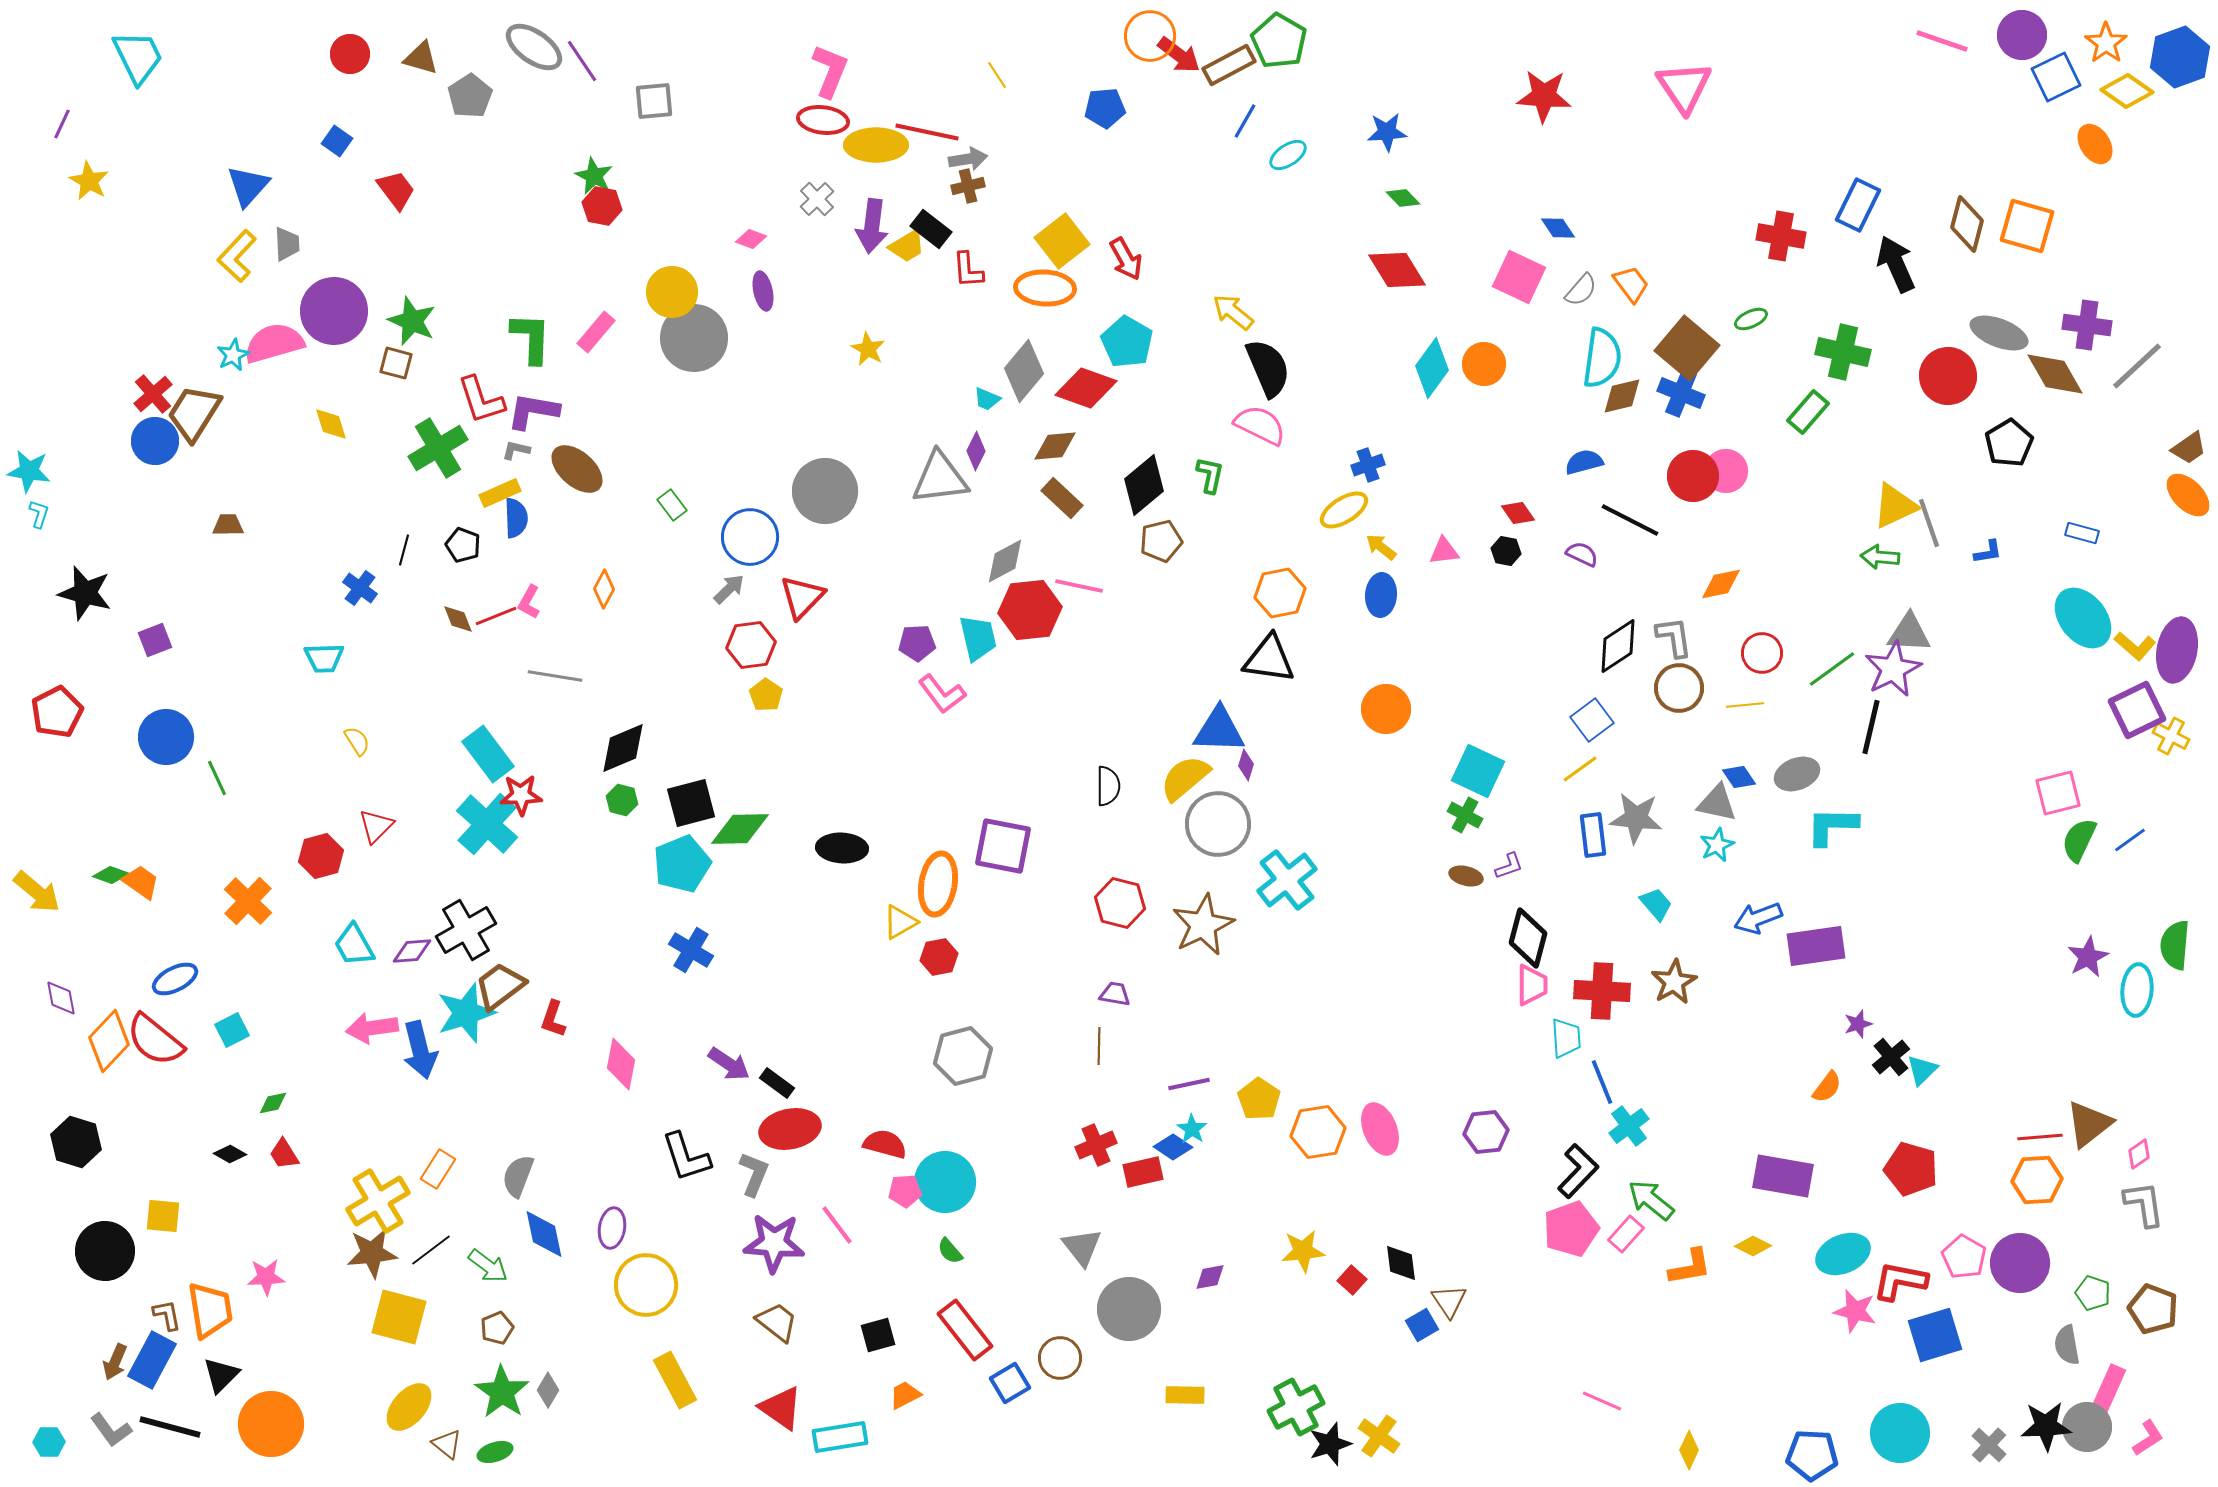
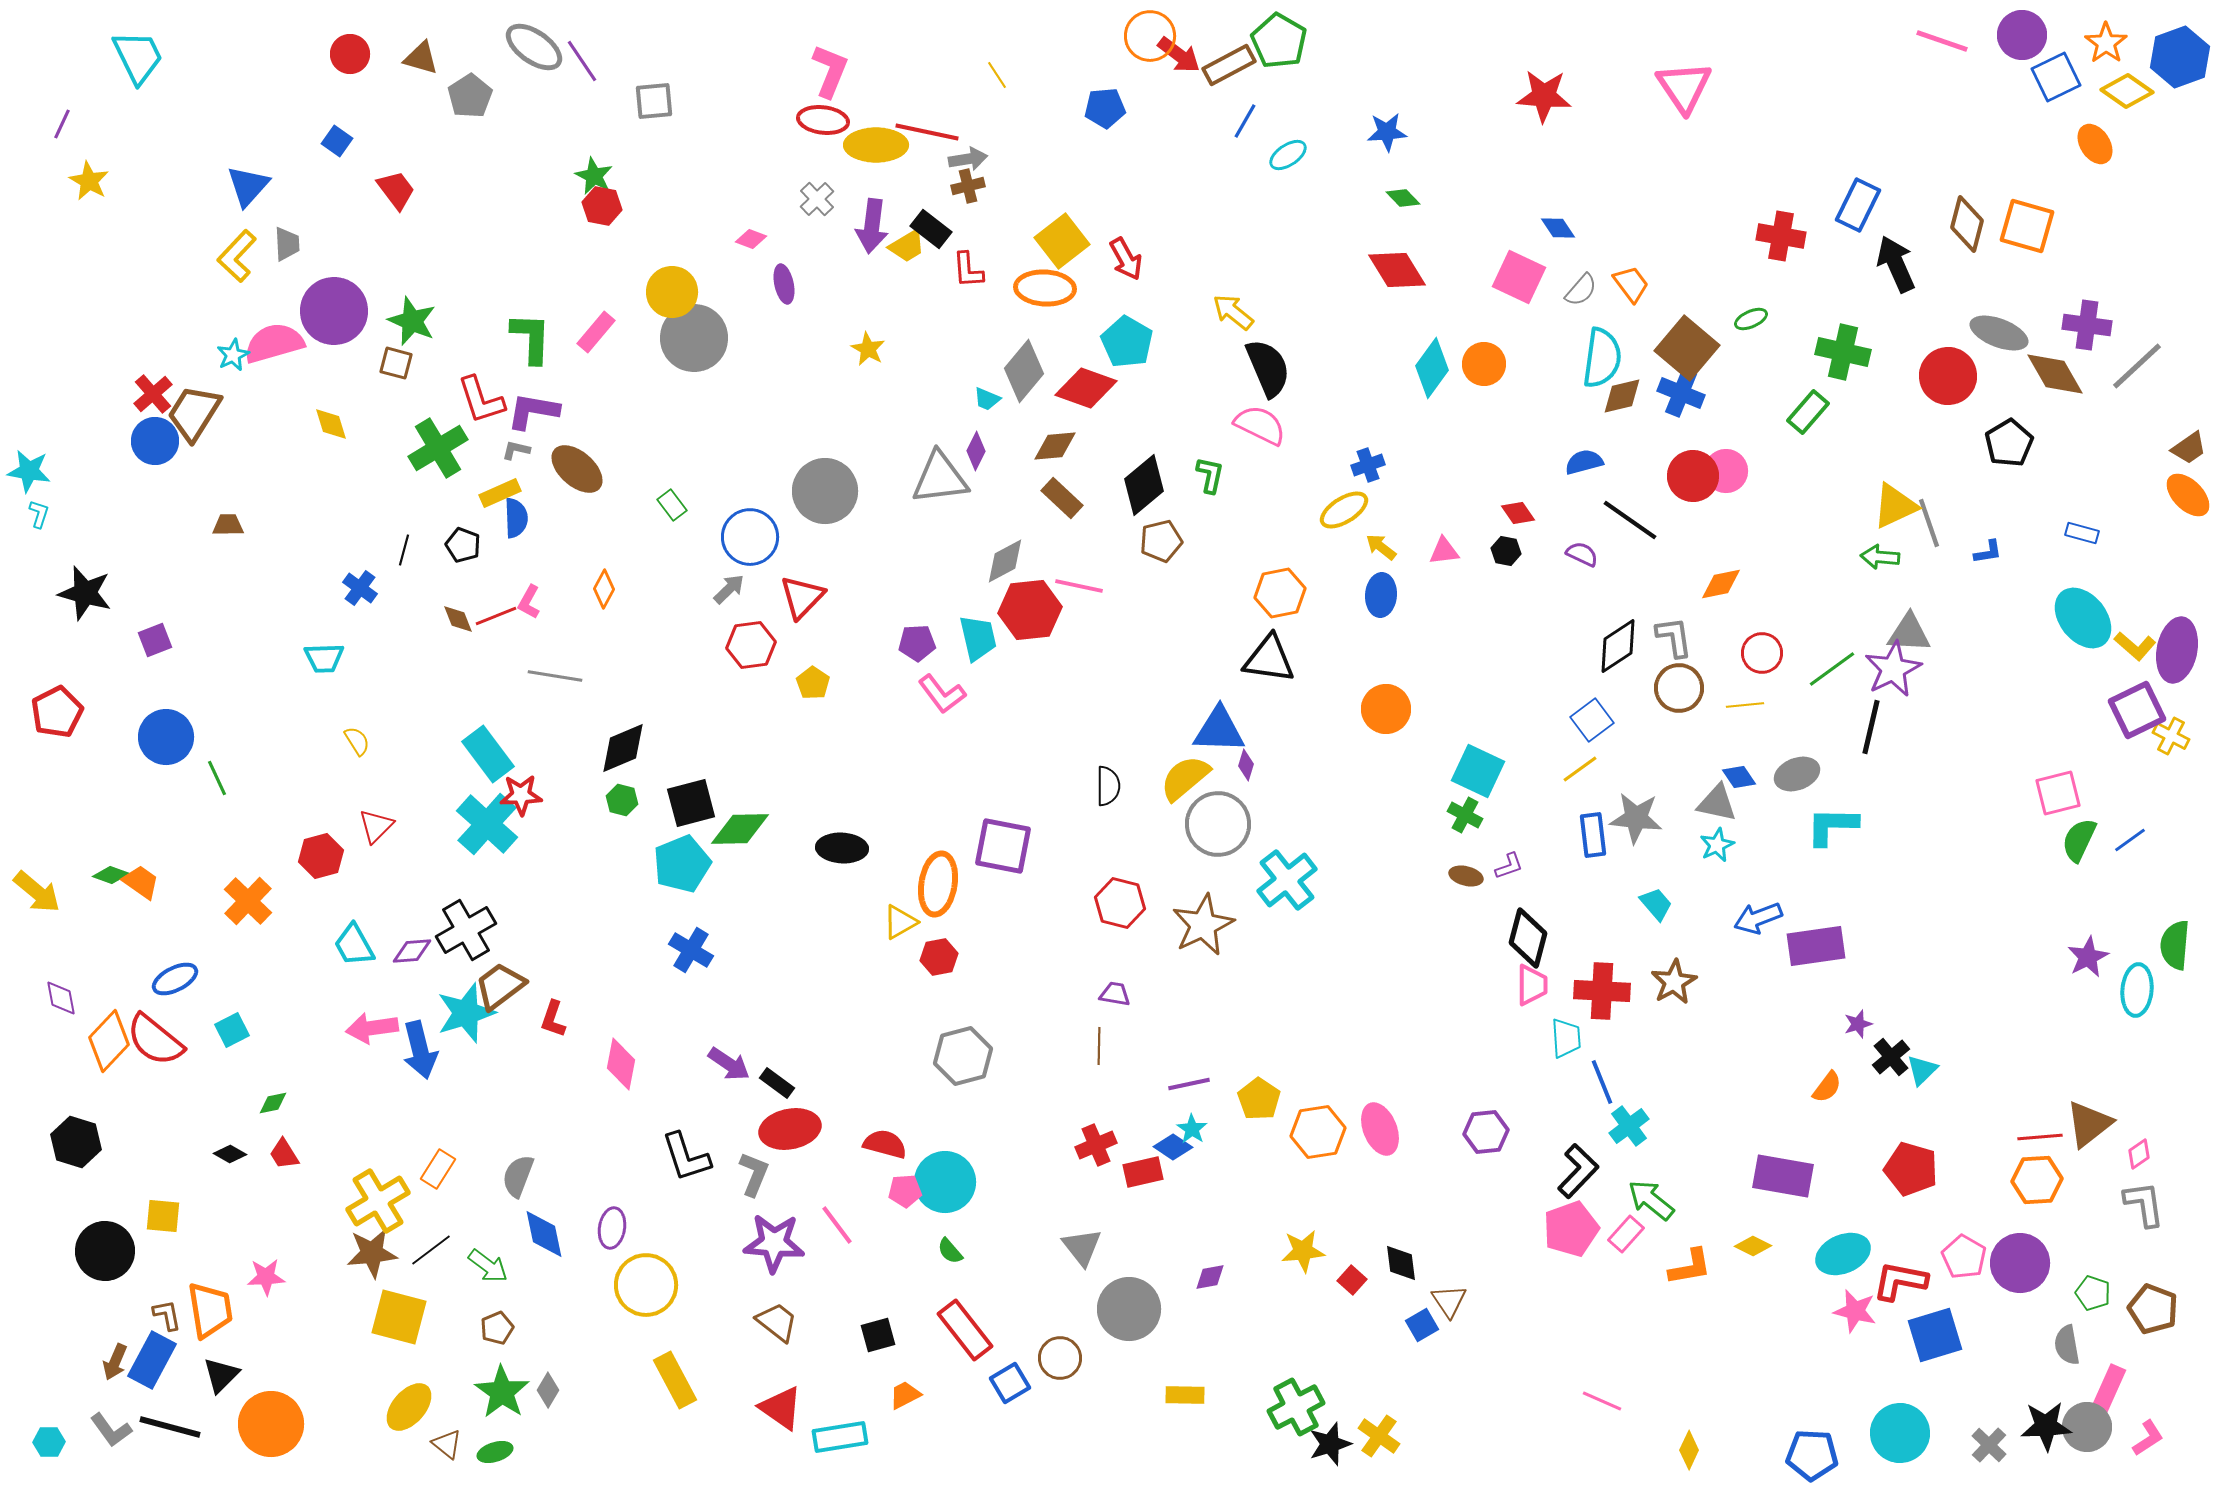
purple ellipse at (763, 291): moved 21 px right, 7 px up
black line at (1630, 520): rotated 8 degrees clockwise
yellow pentagon at (766, 695): moved 47 px right, 12 px up
